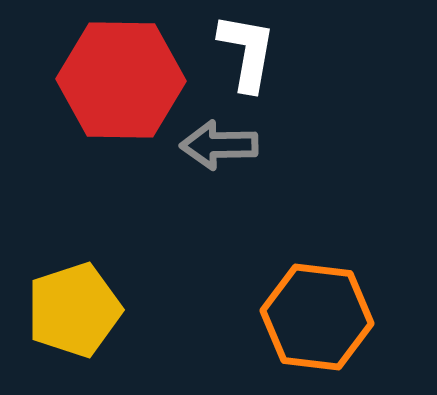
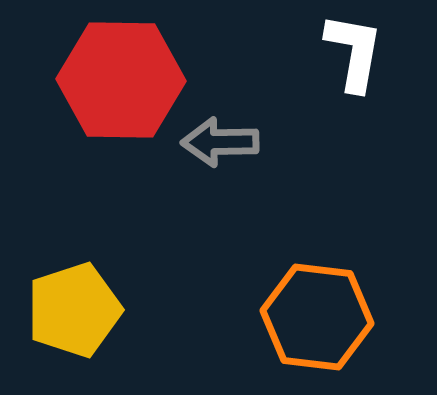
white L-shape: moved 107 px right
gray arrow: moved 1 px right, 3 px up
